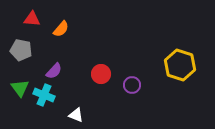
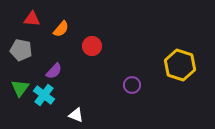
red circle: moved 9 px left, 28 px up
green triangle: rotated 12 degrees clockwise
cyan cross: rotated 15 degrees clockwise
